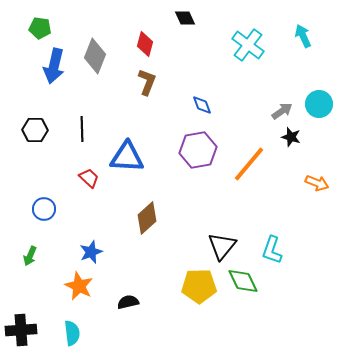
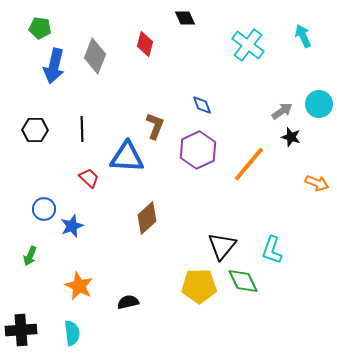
brown L-shape: moved 8 px right, 44 px down
purple hexagon: rotated 15 degrees counterclockwise
blue star: moved 19 px left, 26 px up
